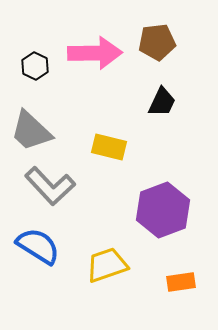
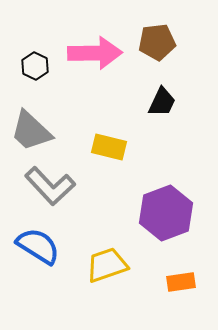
purple hexagon: moved 3 px right, 3 px down
